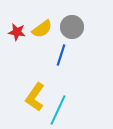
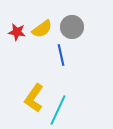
blue line: rotated 30 degrees counterclockwise
yellow L-shape: moved 1 px left, 1 px down
